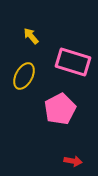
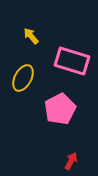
pink rectangle: moved 1 px left, 1 px up
yellow ellipse: moved 1 px left, 2 px down
red arrow: moved 2 px left; rotated 72 degrees counterclockwise
